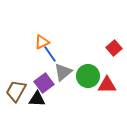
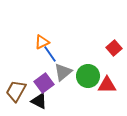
black triangle: moved 2 px right, 2 px down; rotated 24 degrees clockwise
